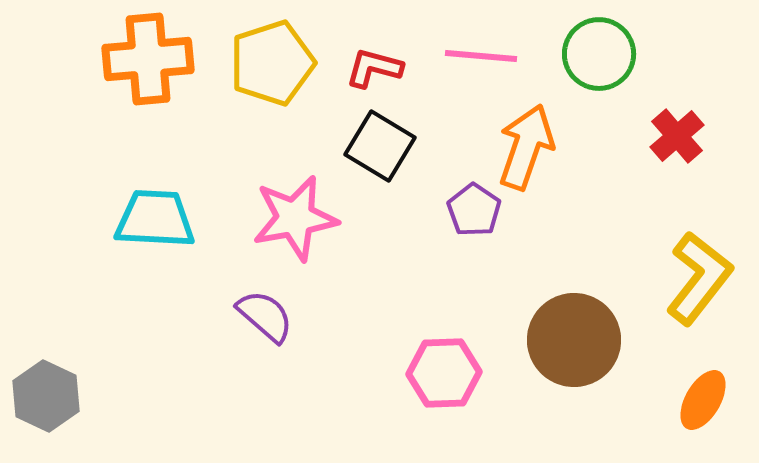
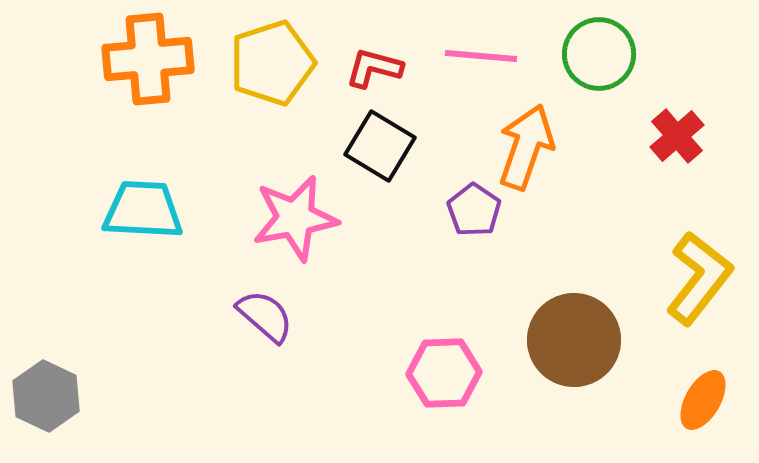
cyan trapezoid: moved 12 px left, 9 px up
